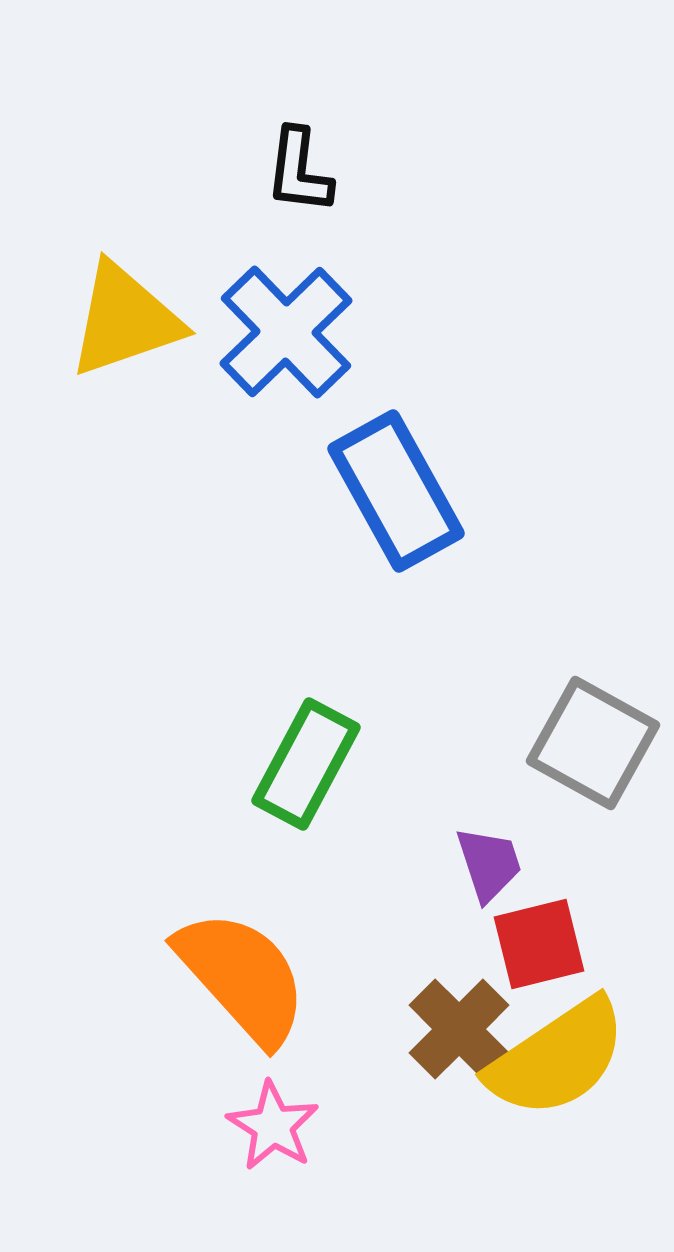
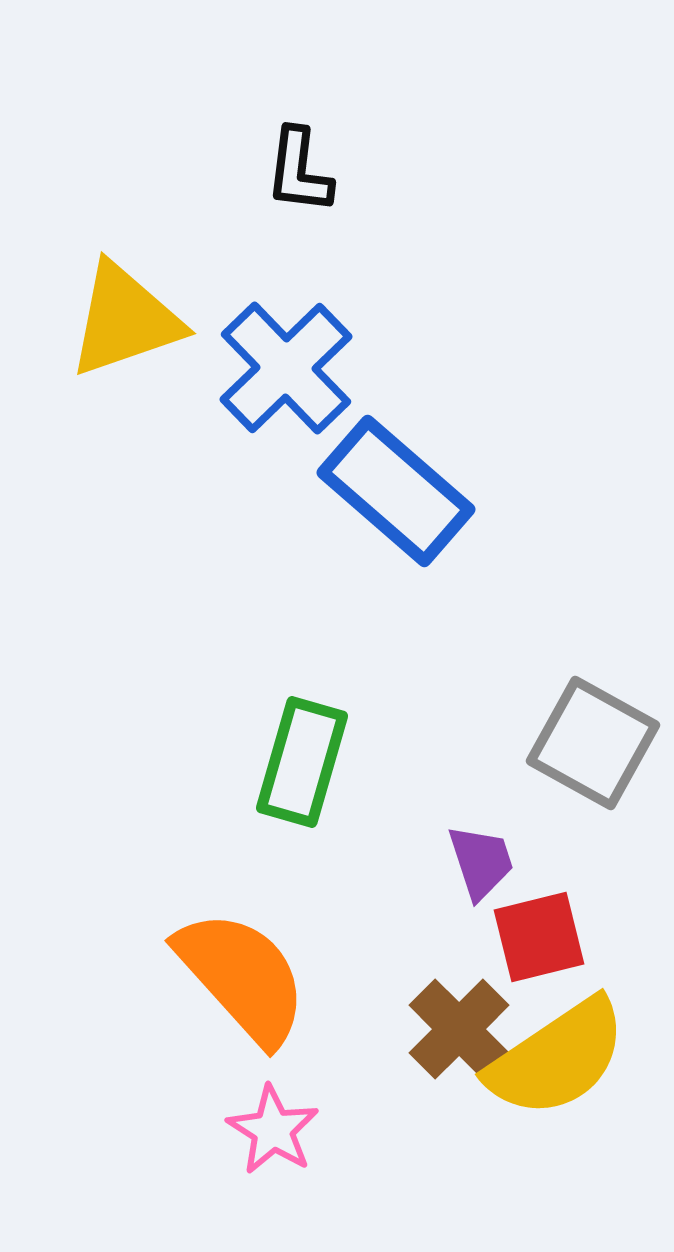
blue cross: moved 36 px down
blue rectangle: rotated 20 degrees counterclockwise
green rectangle: moved 4 px left, 2 px up; rotated 12 degrees counterclockwise
purple trapezoid: moved 8 px left, 2 px up
red square: moved 7 px up
pink star: moved 4 px down
